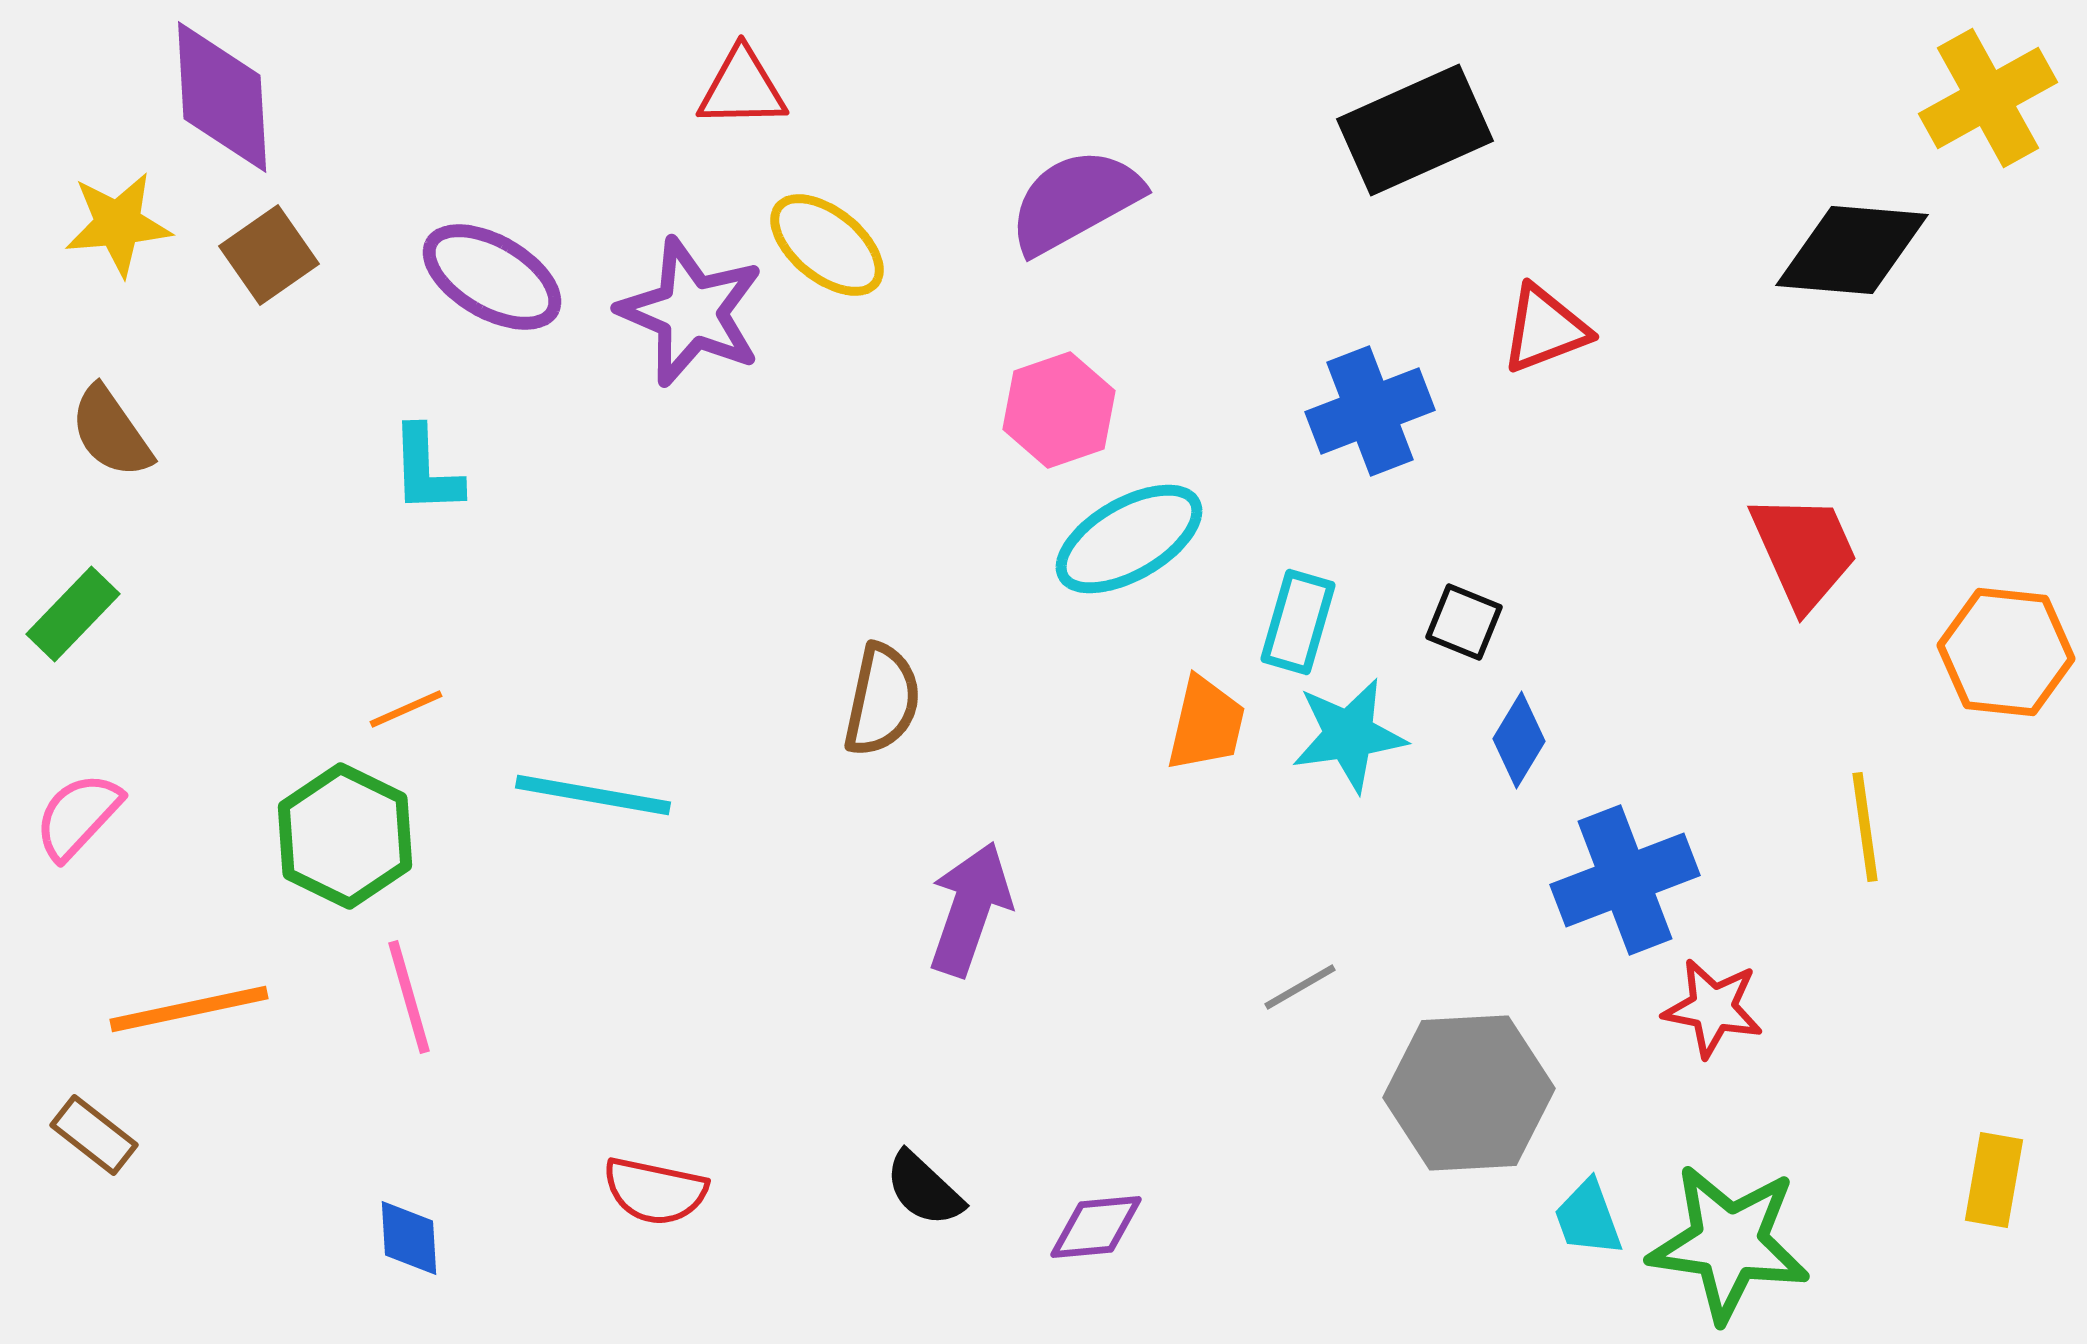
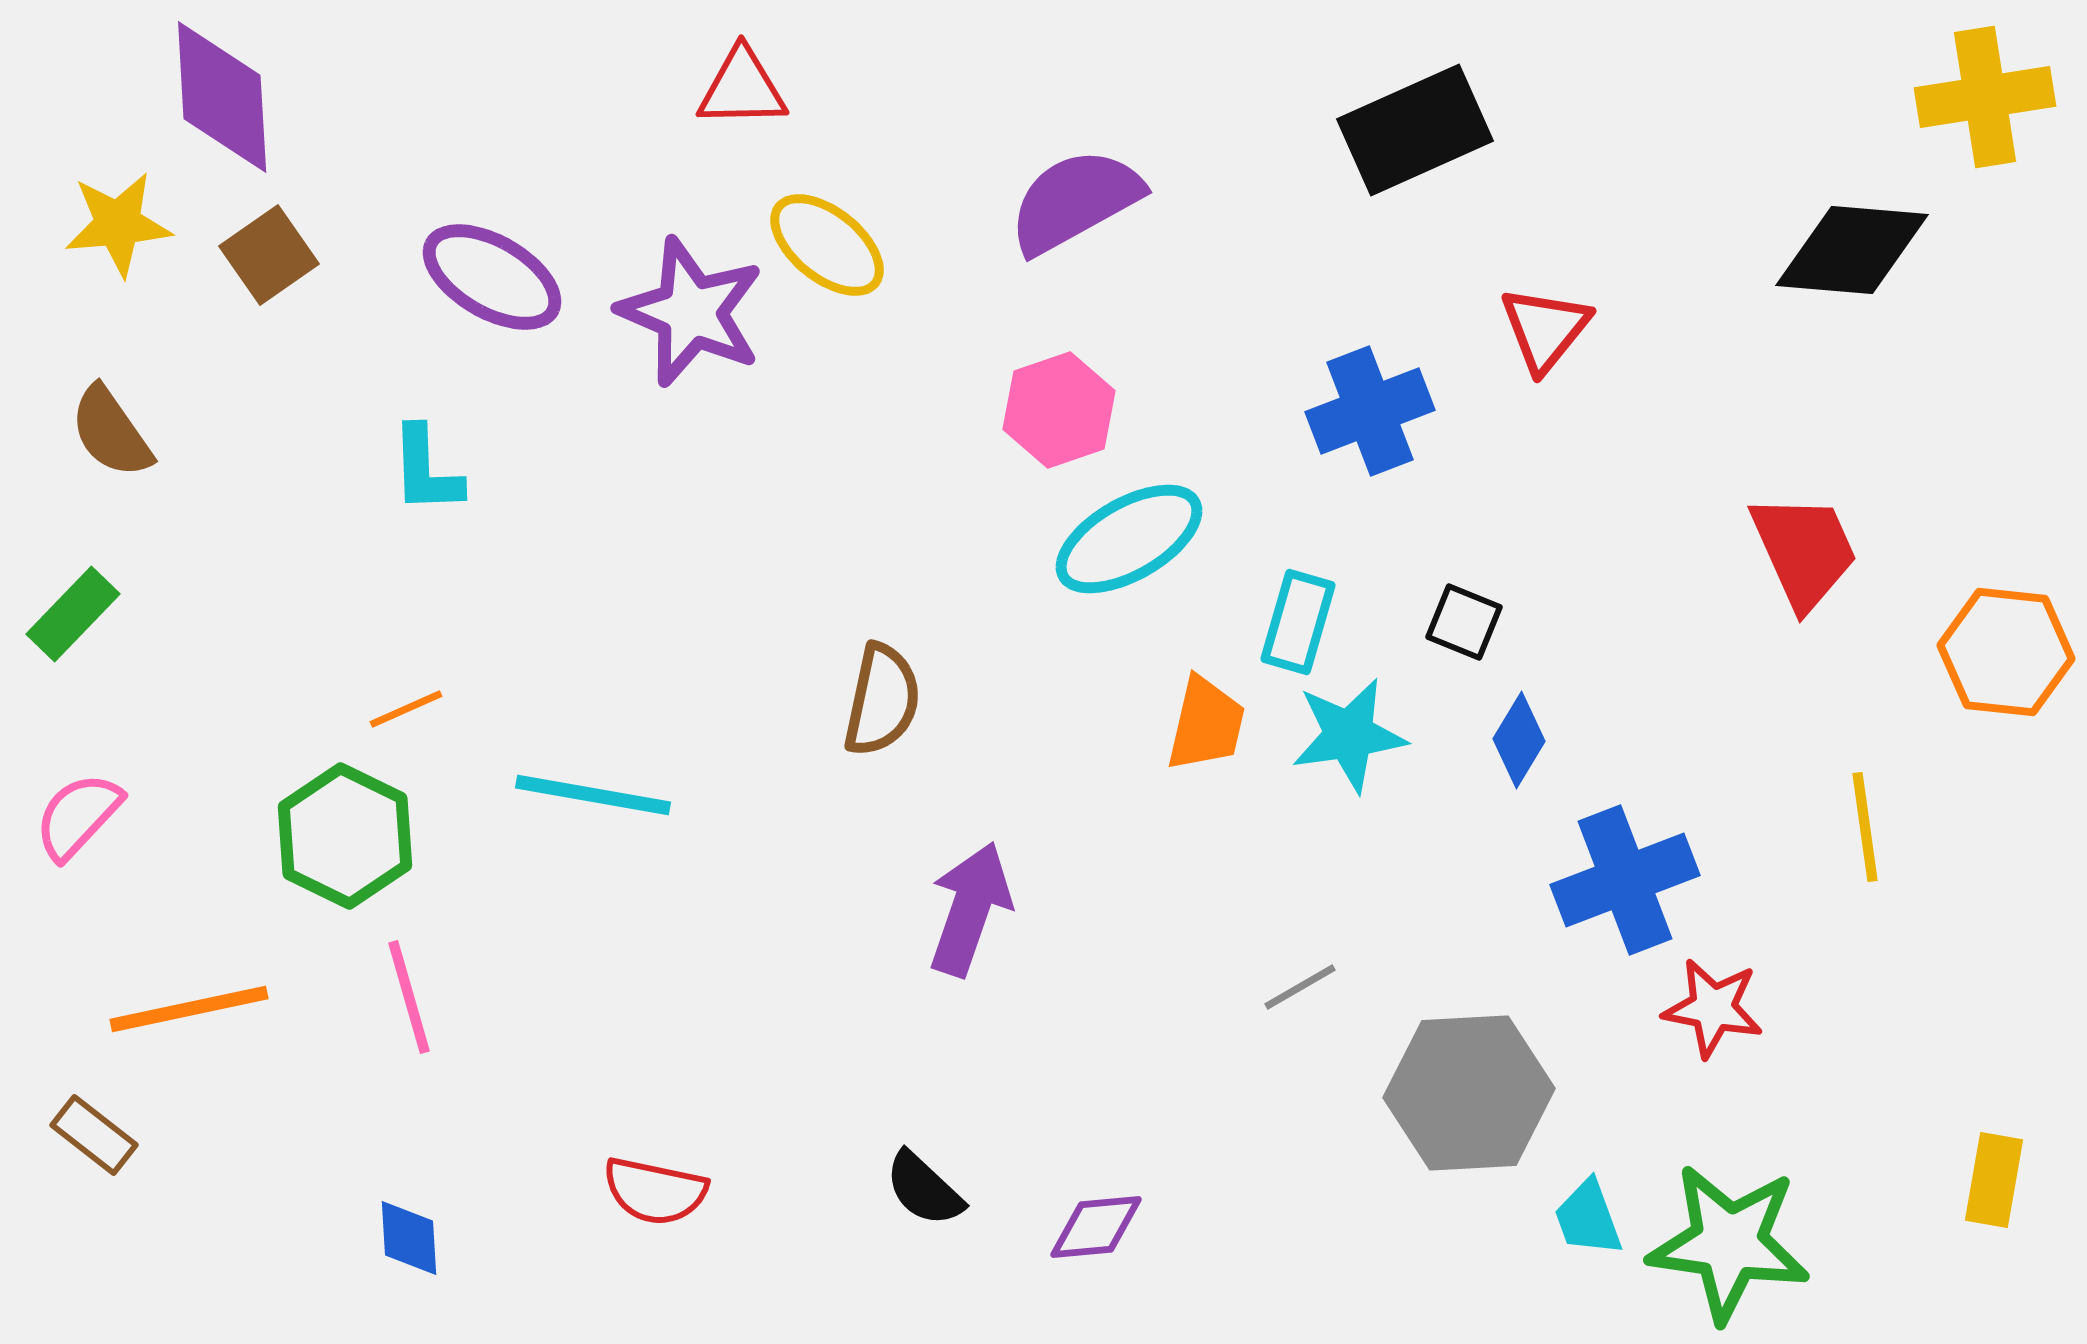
yellow cross at (1988, 98): moved 3 px left, 1 px up; rotated 20 degrees clockwise
red triangle at (1545, 329): rotated 30 degrees counterclockwise
